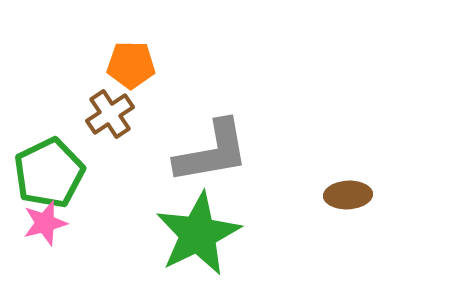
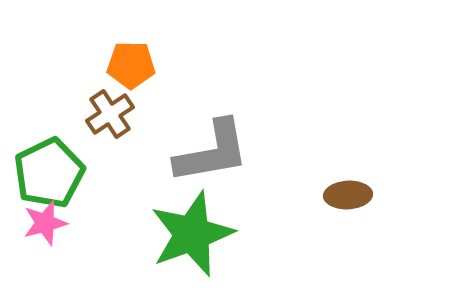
green star: moved 6 px left; rotated 6 degrees clockwise
